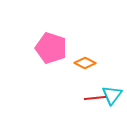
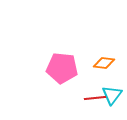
pink pentagon: moved 11 px right, 20 px down; rotated 12 degrees counterclockwise
orange diamond: moved 19 px right; rotated 20 degrees counterclockwise
